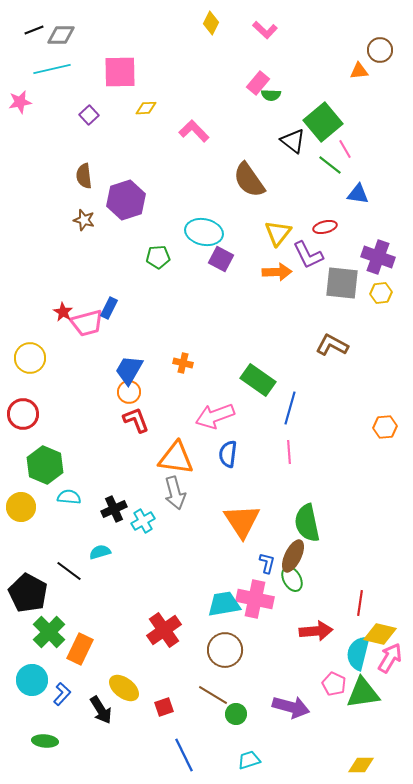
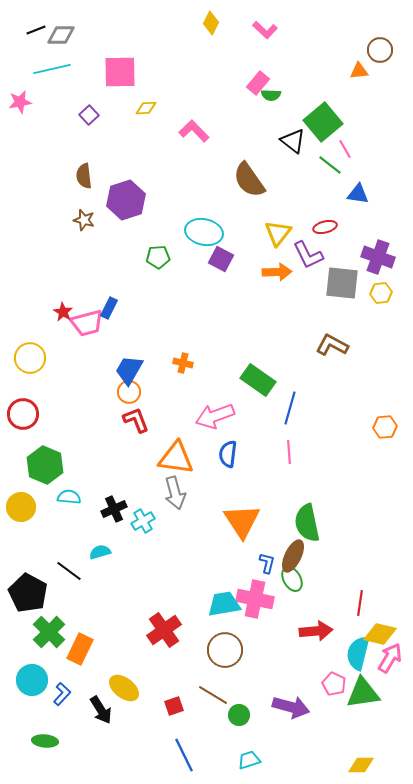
black line at (34, 30): moved 2 px right
red square at (164, 707): moved 10 px right, 1 px up
green circle at (236, 714): moved 3 px right, 1 px down
